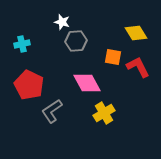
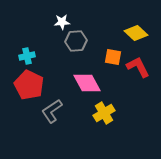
white star: rotated 21 degrees counterclockwise
yellow diamond: rotated 15 degrees counterclockwise
cyan cross: moved 5 px right, 12 px down
